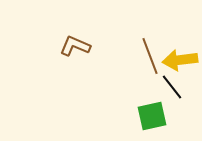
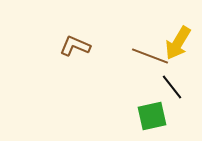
brown line: rotated 48 degrees counterclockwise
yellow arrow: moved 2 px left, 17 px up; rotated 52 degrees counterclockwise
